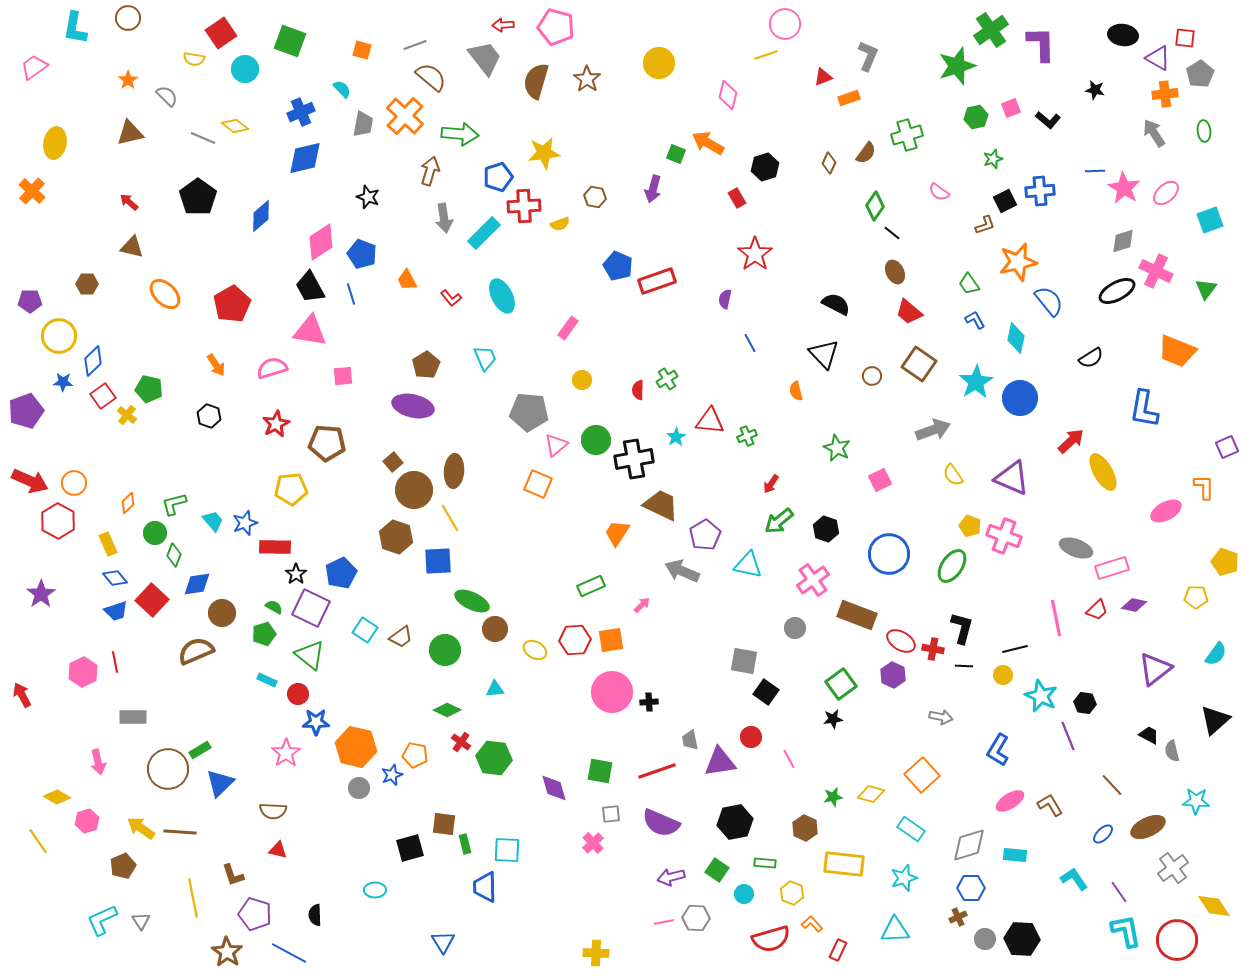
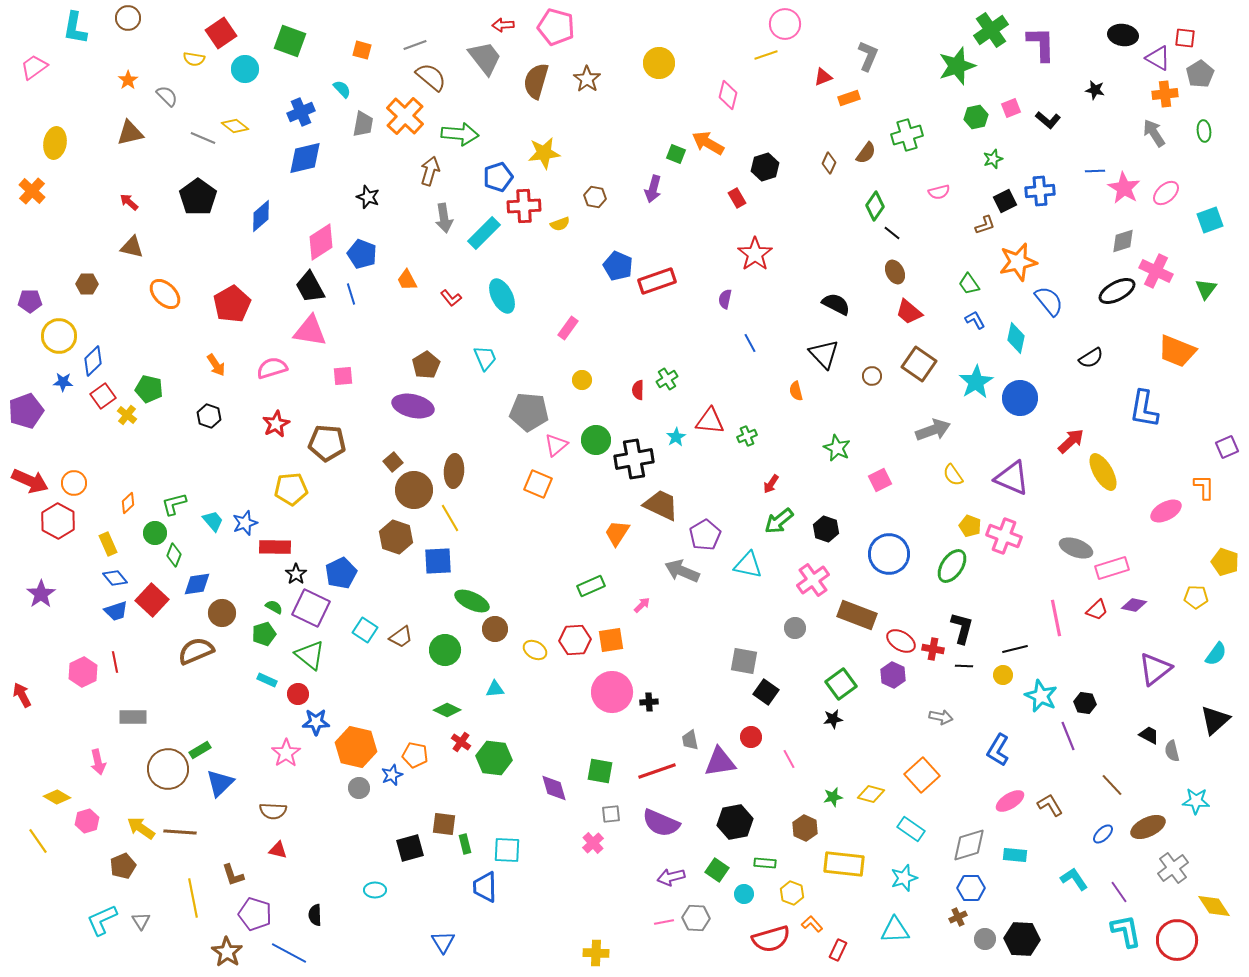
pink semicircle at (939, 192): rotated 50 degrees counterclockwise
